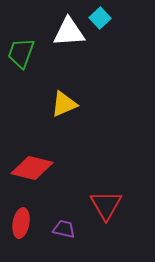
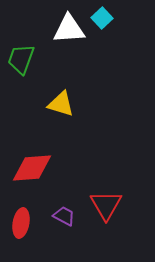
cyan square: moved 2 px right
white triangle: moved 3 px up
green trapezoid: moved 6 px down
yellow triangle: moved 3 px left; rotated 40 degrees clockwise
red diamond: rotated 18 degrees counterclockwise
purple trapezoid: moved 13 px up; rotated 15 degrees clockwise
